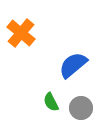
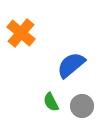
blue semicircle: moved 2 px left
gray circle: moved 1 px right, 2 px up
